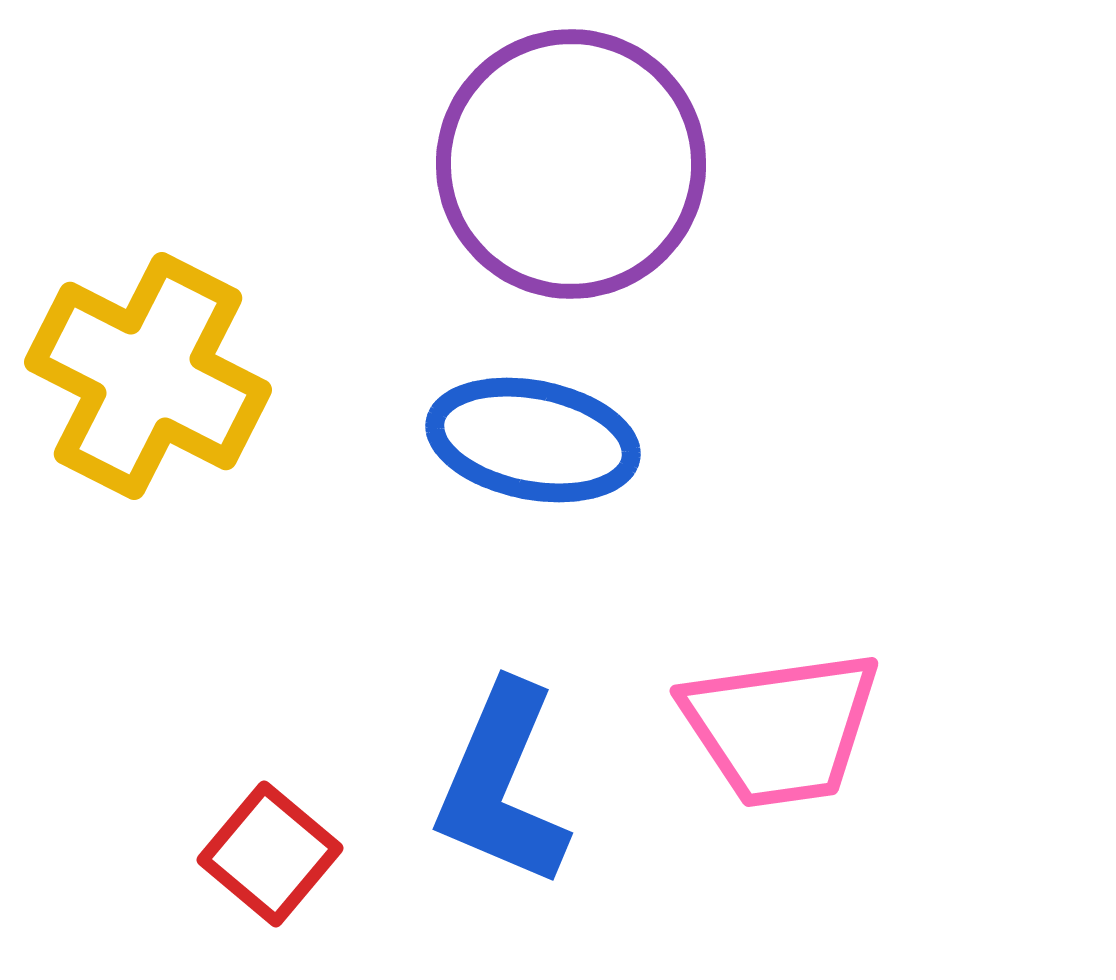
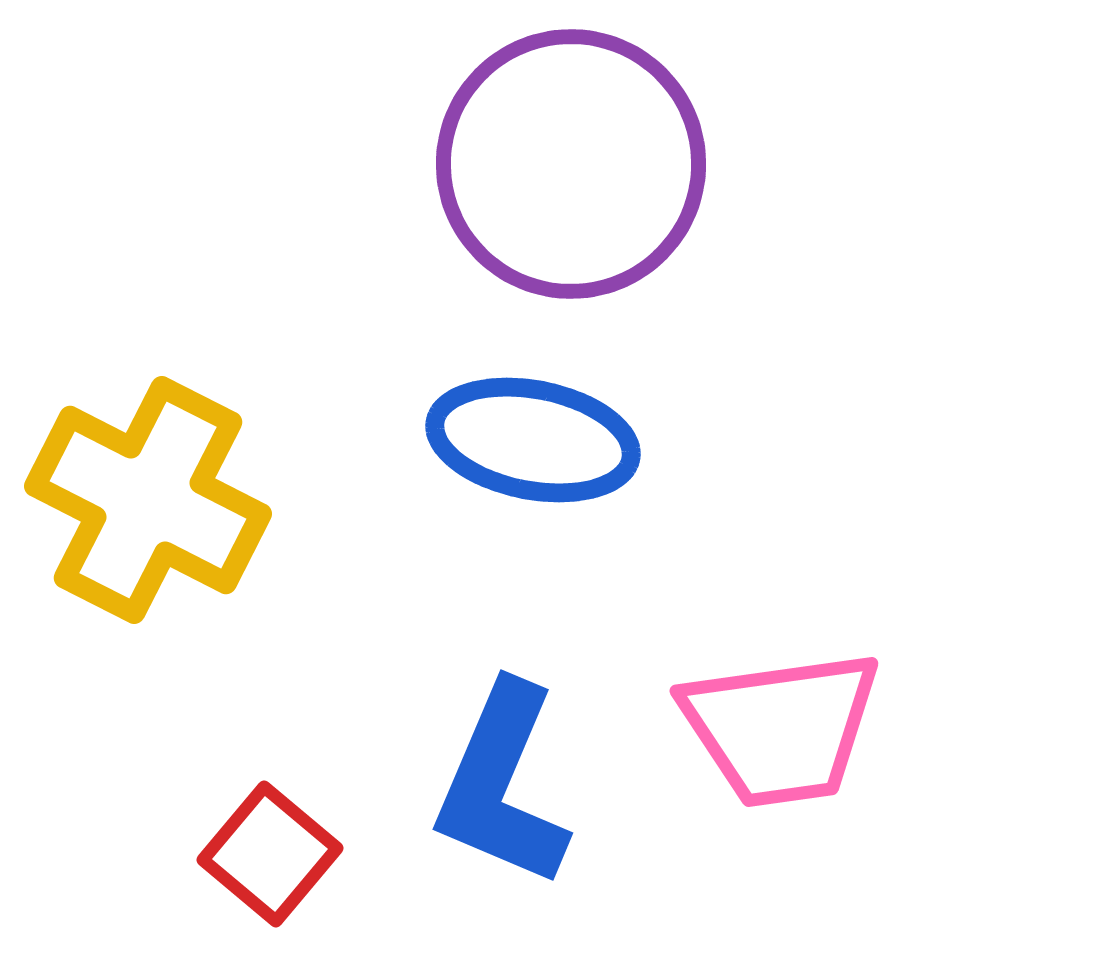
yellow cross: moved 124 px down
